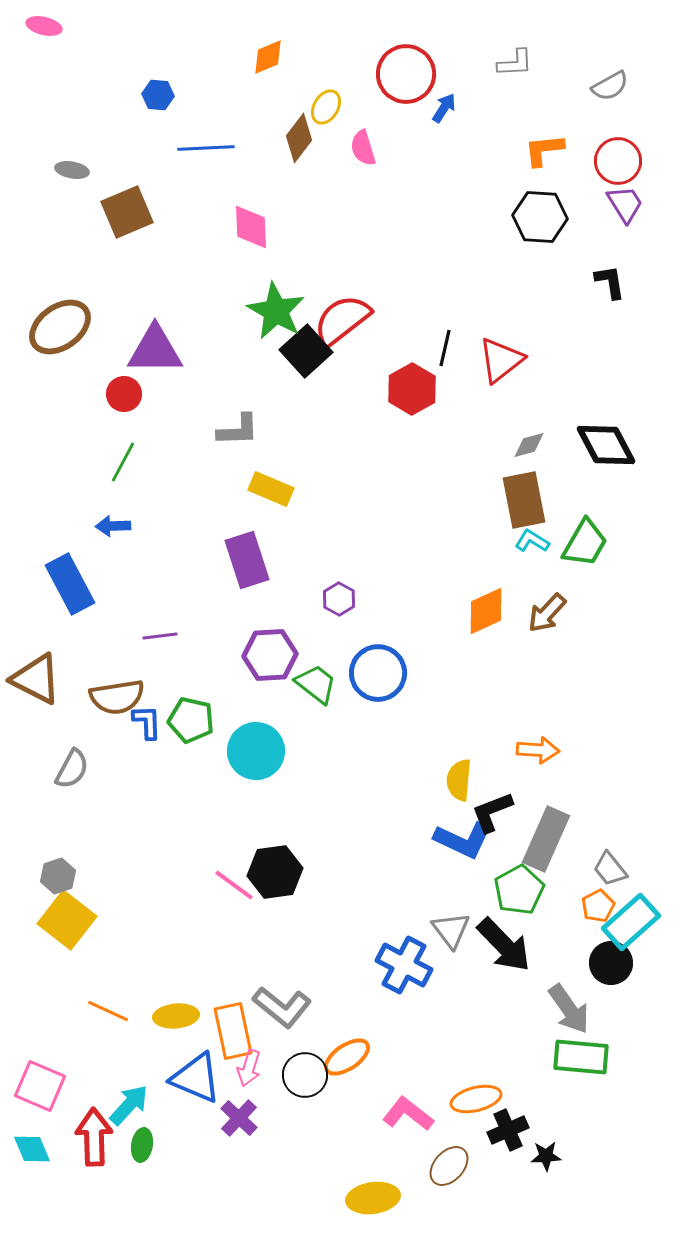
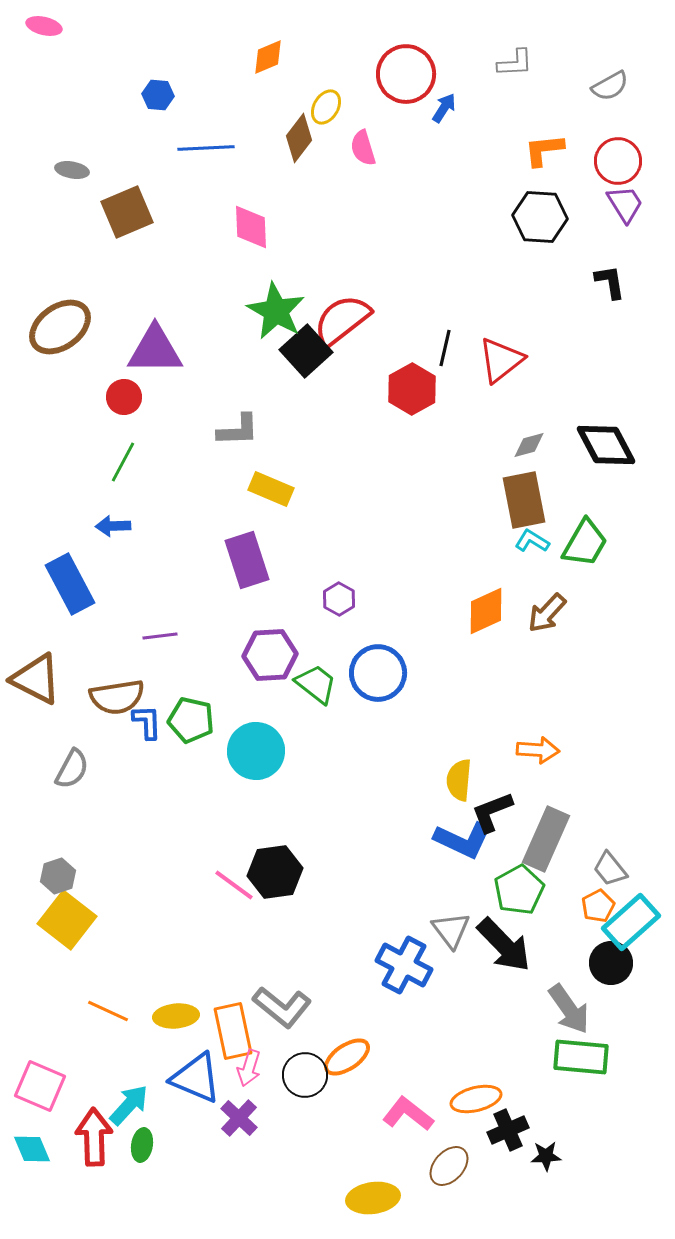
red circle at (124, 394): moved 3 px down
